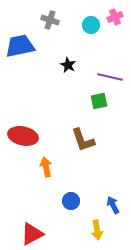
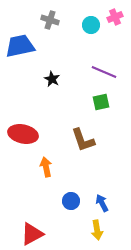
black star: moved 16 px left, 14 px down
purple line: moved 6 px left, 5 px up; rotated 10 degrees clockwise
green square: moved 2 px right, 1 px down
red ellipse: moved 2 px up
blue arrow: moved 11 px left, 2 px up
